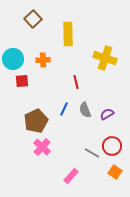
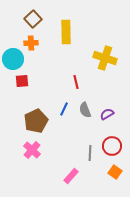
yellow rectangle: moved 2 px left, 2 px up
orange cross: moved 12 px left, 17 px up
pink cross: moved 10 px left, 3 px down
gray line: moved 2 px left; rotated 63 degrees clockwise
